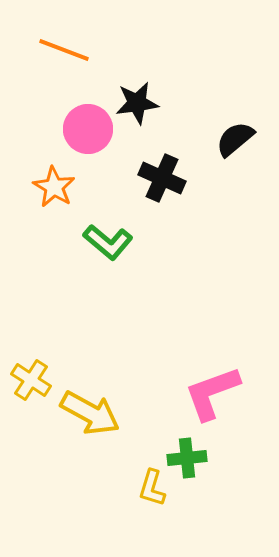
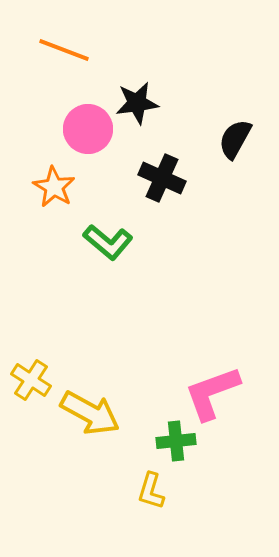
black semicircle: rotated 21 degrees counterclockwise
green cross: moved 11 px left, 17 px up
yellow L-shape: moved 1 px left, 3 px down
